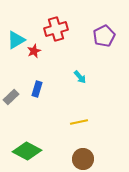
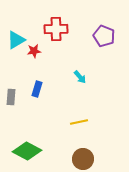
red cross: rotated 15 degrees clockwise
purple pentagon: rotated 25 degrees counterclockwise
red star: rotated 16 degrees clockwise
gray rectangle: rotated 42 degrees counterclockwise
